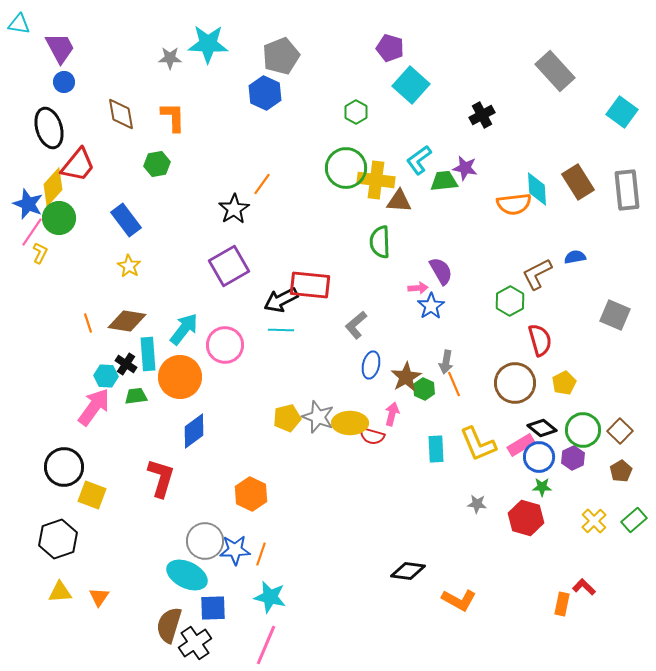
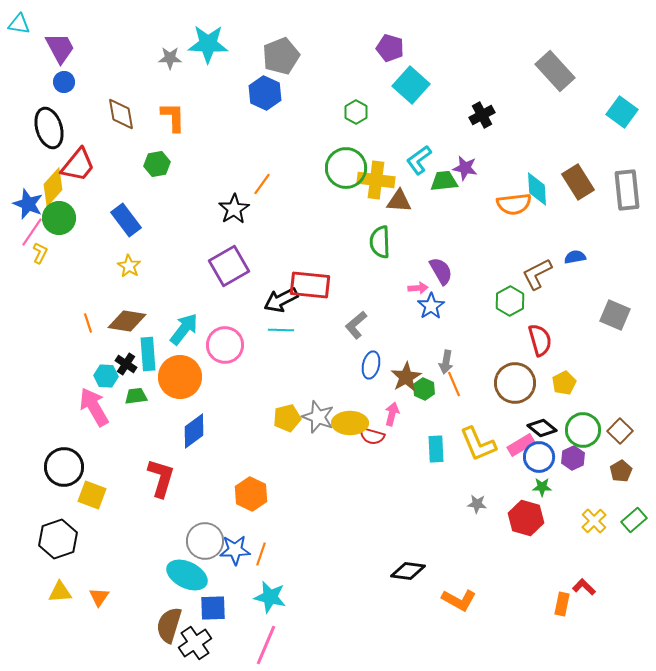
pink arrow at (94, 407): rotated 66 degrees counterclockwise
